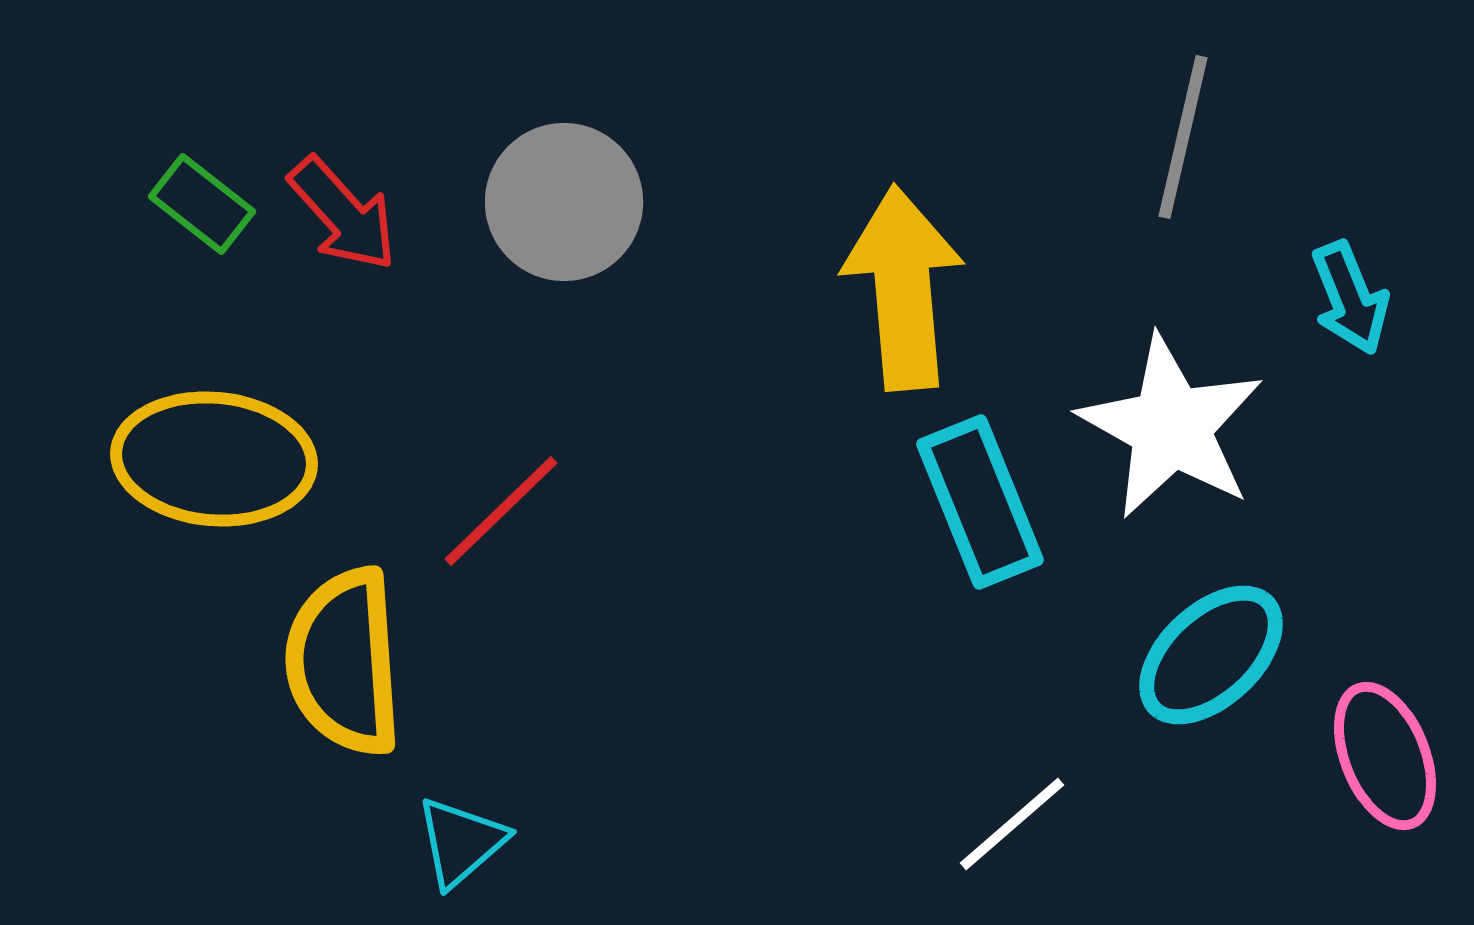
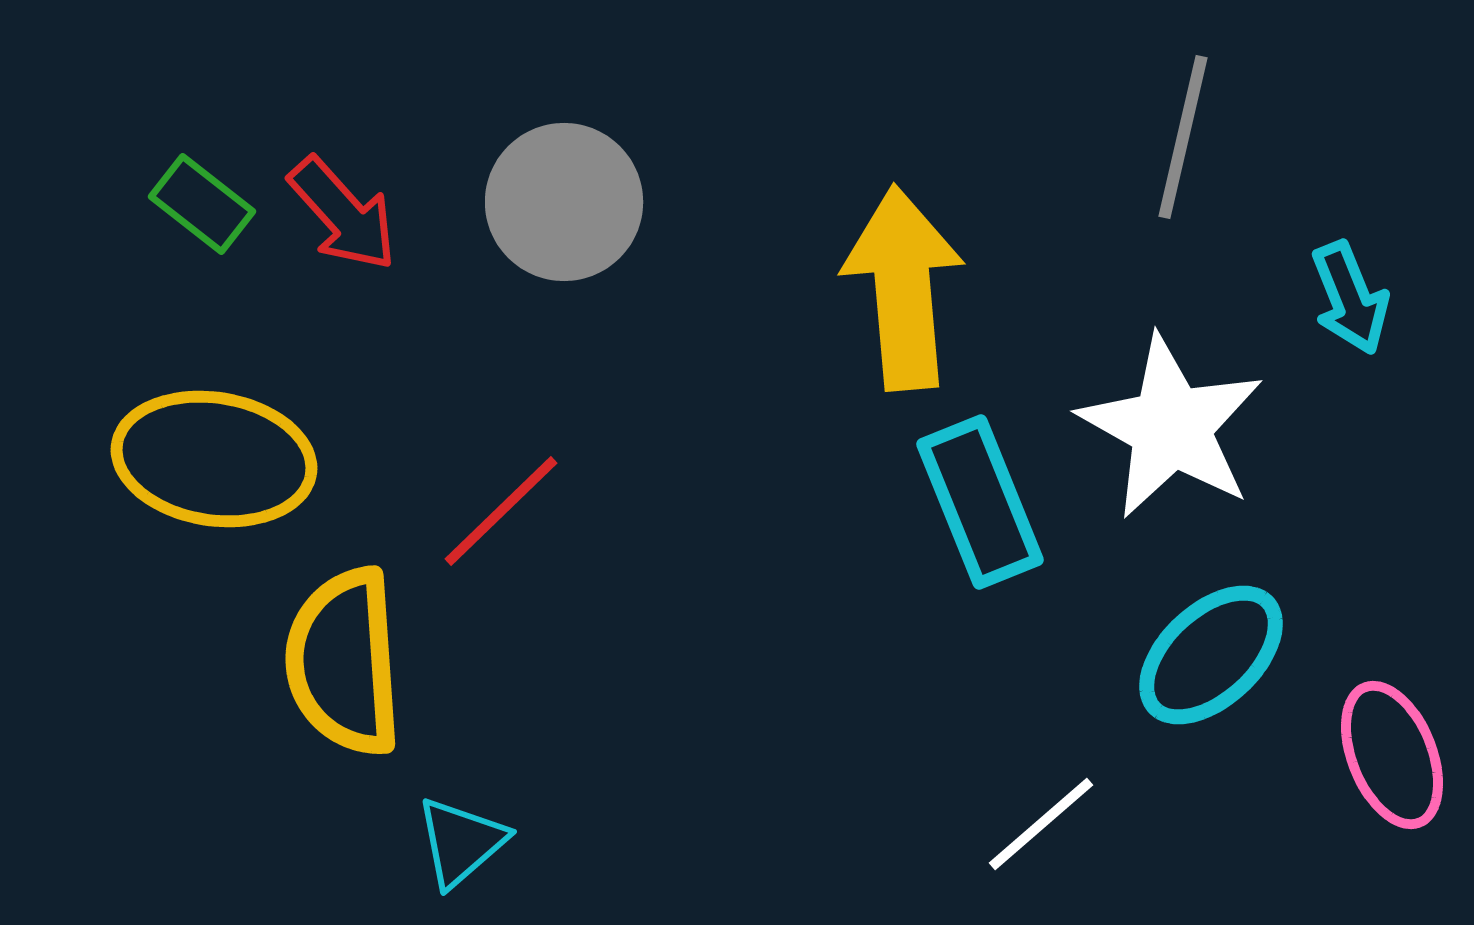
yellow ellipse: rotated 4 degrees clockwise
pink ellipse: moved 7 px right, 1 px up
white line: moved 29 px right
